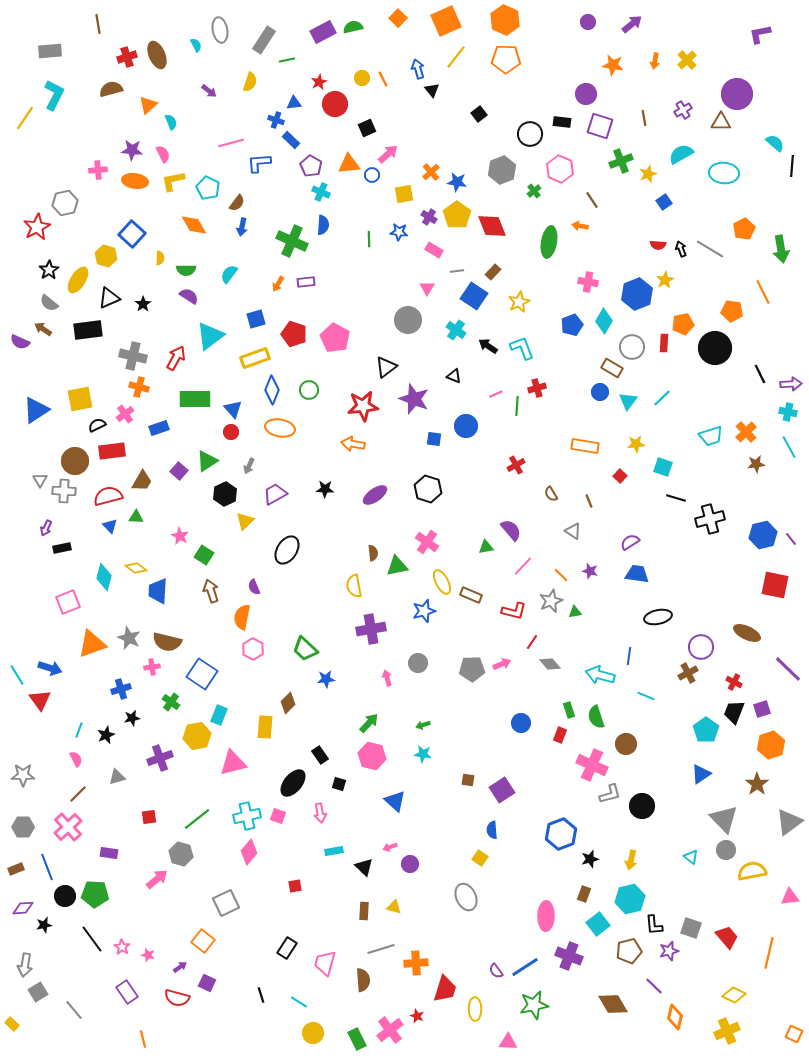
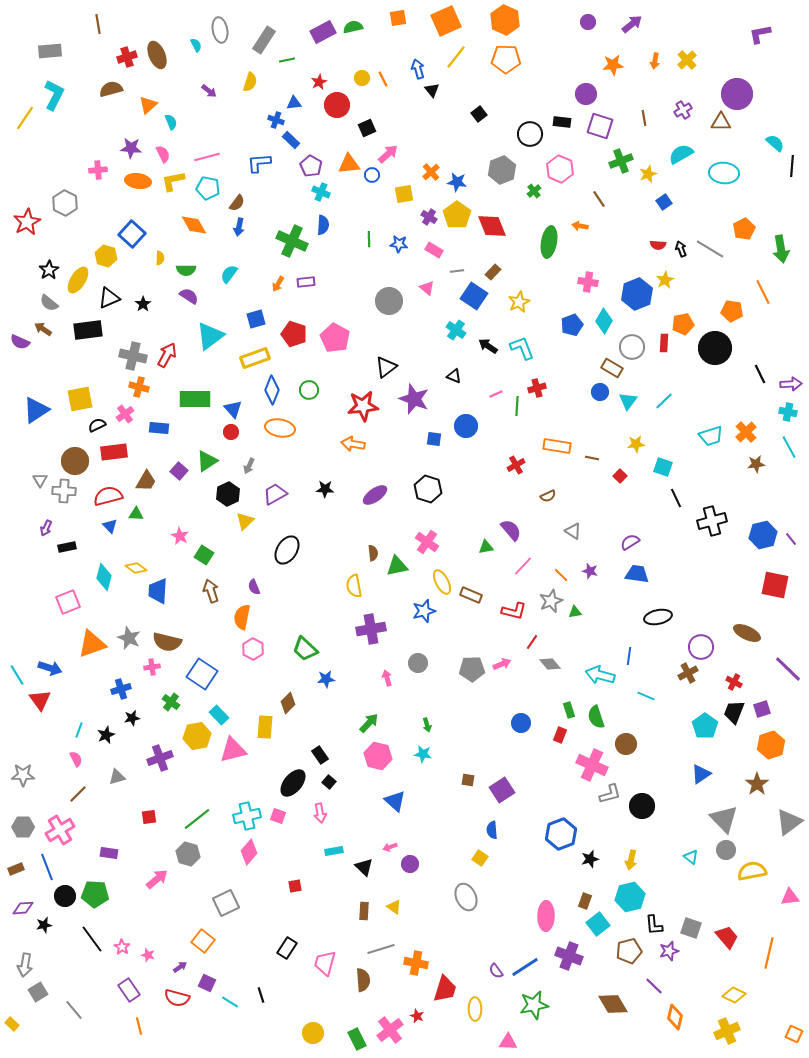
orange square at (398, 18): rotated 36 degrees clockwise
orange star at (613, 65): rotated 15 degrees counterclockwise
red circle at (335, 104): moved 2 px right, 1 px down
pink line at (231, 143): moved 24 px left, 14 px down
purple star at (132, 150): moved 1 px left, 2 px up
orange ellipse at (135, 181): moved 3 px right
cyan pentagon at (208, 188): rotated 15 degrees counterclockwise
brown line at (592, 200): moved 7 px right, 1 px up
gray hexagon at (65, 203): rotated 20 degrees counterclockwise
red star at (37, 227): moved 10 px left, 5 px up
blue arrow at (242, 227): moved 3 px left
blue star at (399, 232): moved 12 px down
pink triangle at (427, 288): rotated 21 degrees counterclockwise
gray circle at (408, 320): moved 19 px left, 19 px up
red arrow at (176, 358): moved 9 px left, 3 px up
cyan line at (662, 398): moved 2 px right, 3 px down
blue rectangle at (159, 428): rotated 24 degrees clockwise
orange rectangle at (585, 446): moved 28 px left
red rectangle at (112, 451): moved 2 px right, 1 px down
brown trapezoid at (142, 481): moved 4 px right
black hexagon at (225, 494): moved 3 px right
brown semicircle at (551, 494): moved 3 px left, 2 px down; rotated 84 degrees counterclockwise
black line at (676, 498): rotated 48 degrees clockwise
brown line at (589, 501): moved 3 px right, 43 px up; rotated 56 degrees counterclockwise
green triangle at (136, 517): moved 3 px up
black cross at (710, 519): moved 2 px right, 2 px down
black rectangle at (62, 548): moved 5 px right, 1 px up
cyan rectangle at (219, 715): rotated 66 degrees counterclockwise
green arrow at (423, 725): moved 4 px right; rotated 88 degrees counterclockwise
cyan pentagon at (706, 730): moved 1 px left, 4 px up
pink hexagon at (372, 756): moved 6 px right
pink triangle at (233, 763): moved 13 px up
black square at (339, 784): moved 10 px left, 2 px up; rotated 24 degrees clockwise
pink cross at (68, 827): moved 8 px left, 3 px down; rotated 12 degrees clockwise
gray hexagon at (181, 854): moved 7 px right
brown rectangle at (584, 894): moved 1 px right, 7 px down
cyan hexagon at (630, 899): moved 2 px up
yellow triangle at (394, 907): rotated 21 degrees clockwise
orange cross at (416, 963): rotated 15 degrees clockwise
purple rectangle at (127, 992): moved 2 px right, 2 px up
cyan line at (299, 1002): moved 69 px left
orange line at (143, 1039): moved 4 px left, 13 px up
